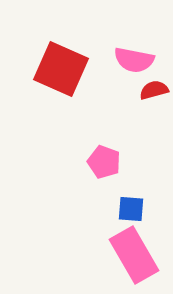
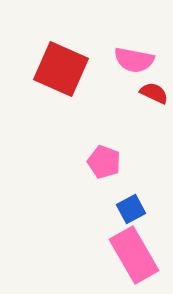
red semicircle: moved 3 px down; rotated 40 degrees clockwise
blue square: rotated 32 degrees counterclockwise
